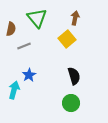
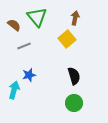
green triangle: moved 1 px up
brown semicircle: moved 3 px right, 4 px up; rotated 64 degrees counterclockwise
blue star: rotated 16 degrees clockwise
green circle: moved 3 px right
